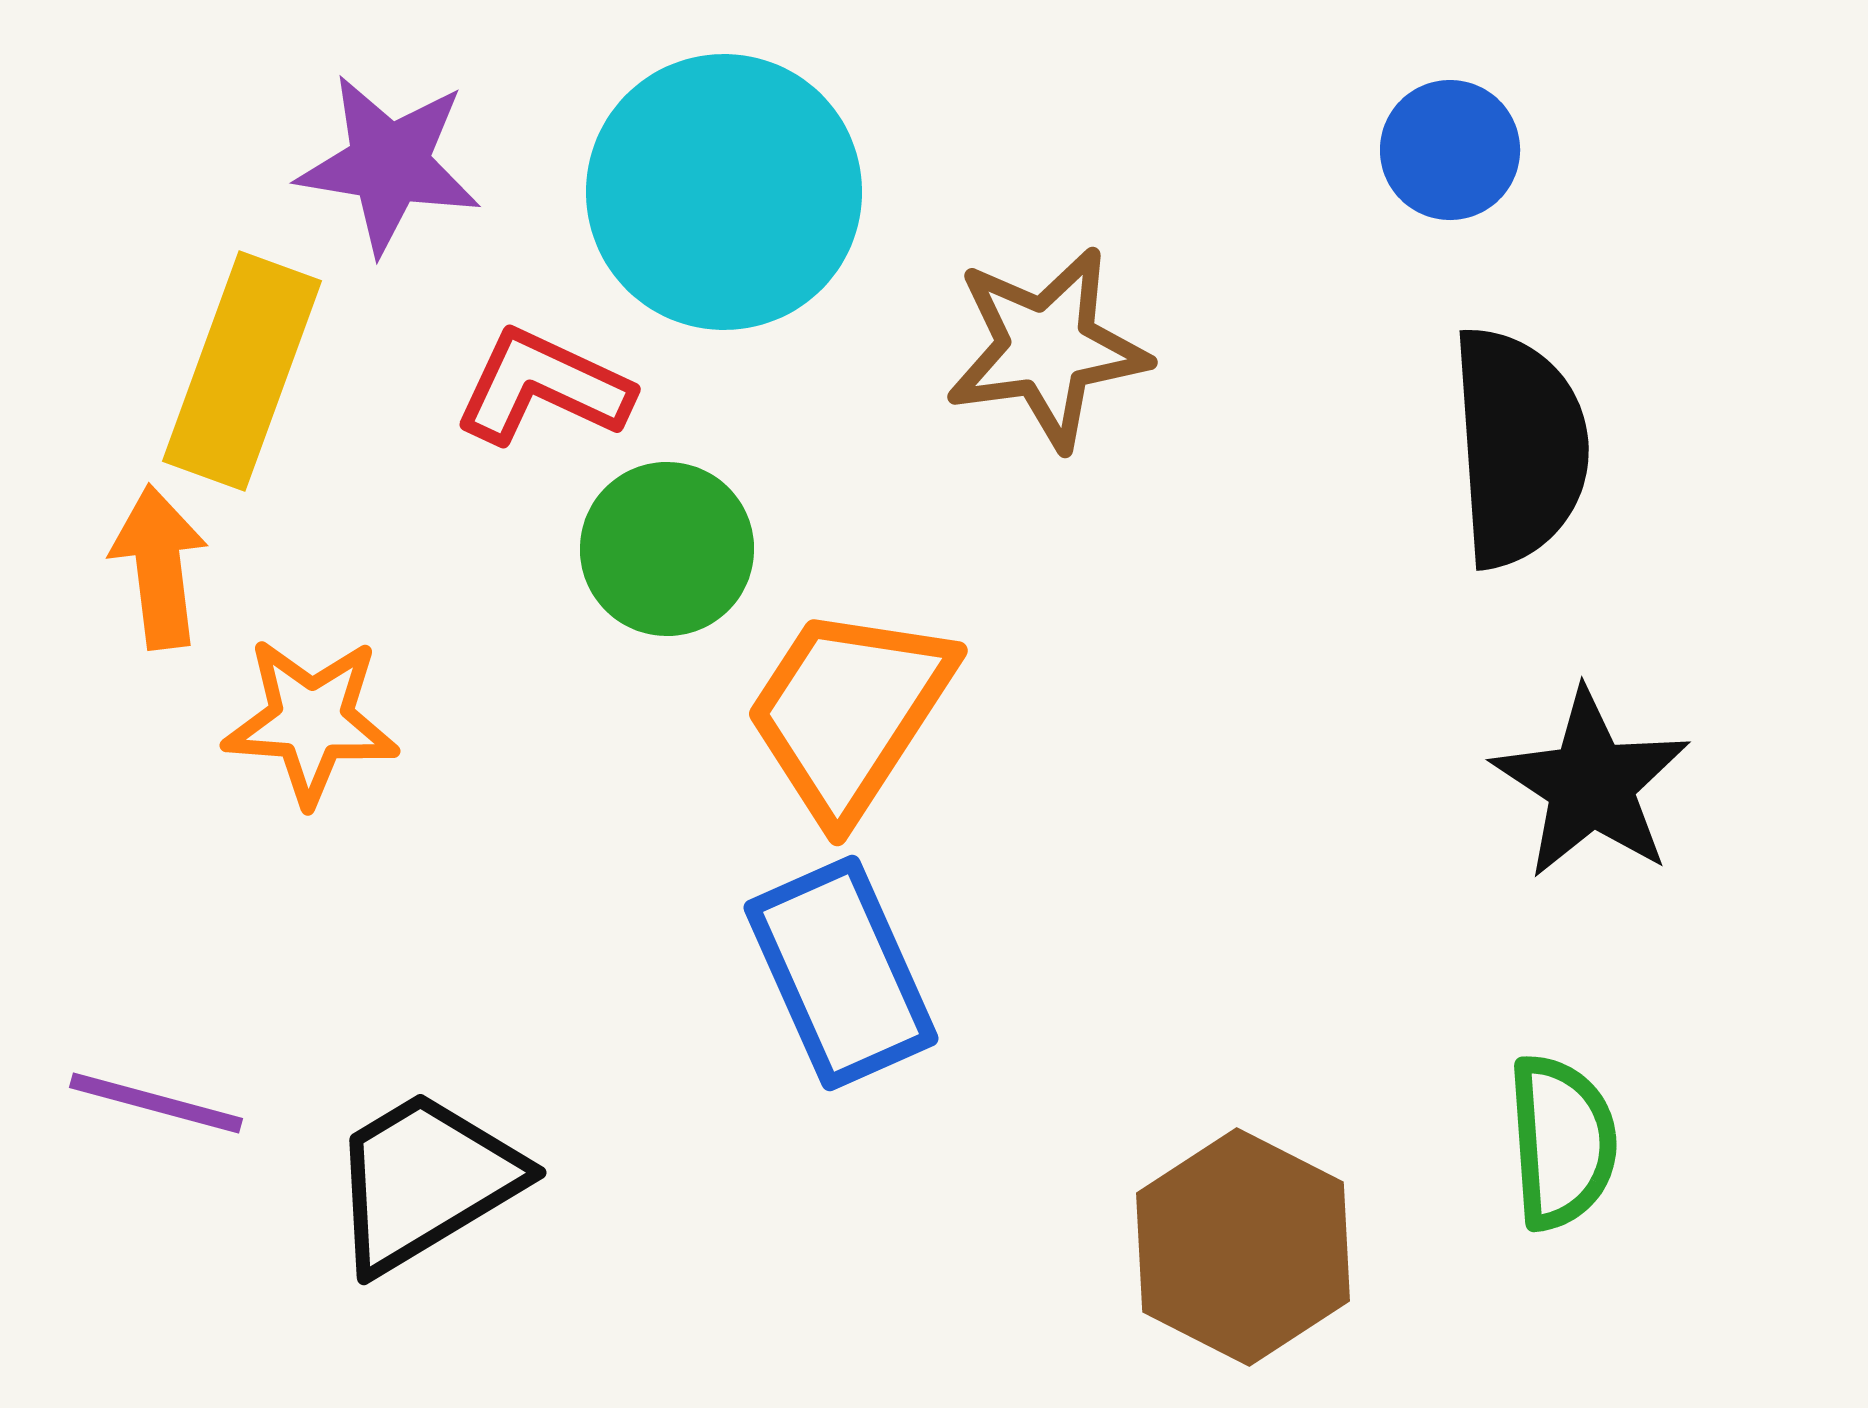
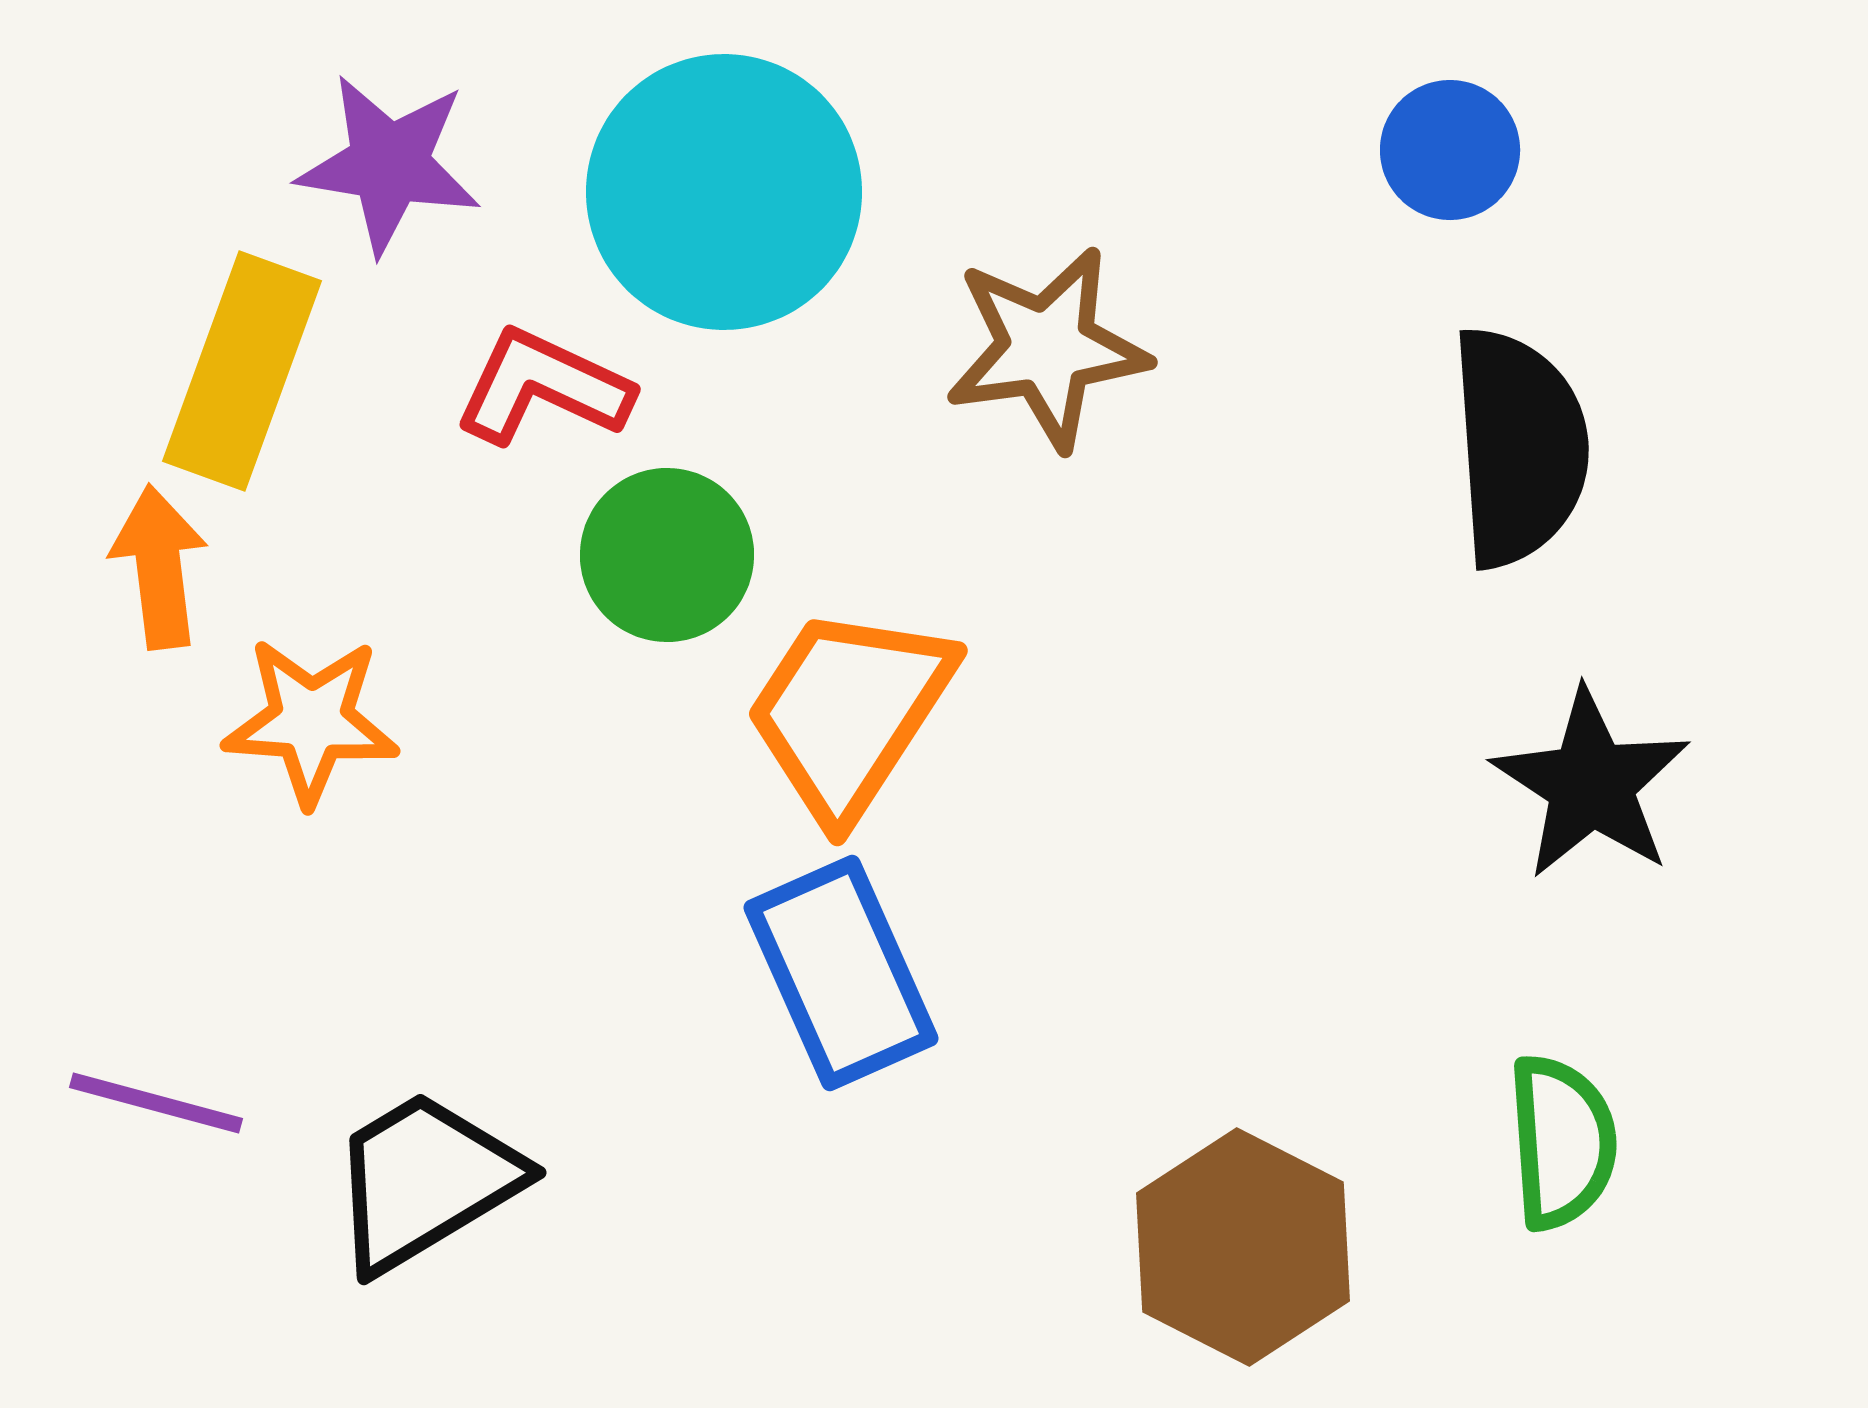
green circle: moved 6 px down
